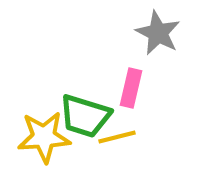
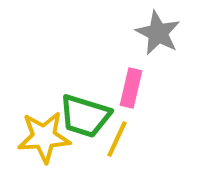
yellow line: moved 2 px down; rotated 51 degrees counterclockwise
